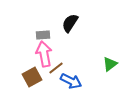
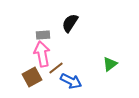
pink arrow: moved 2 px left
